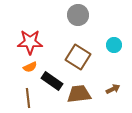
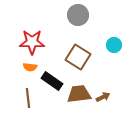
red star: moved 2 px right
orange semicircle: rotated 32 degrees clockwise
brown arrow: moved 10 px left, 8 px down
